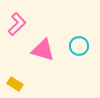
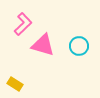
pink L-shape: moved 6 px right
pink triangle: moved 5 px up
